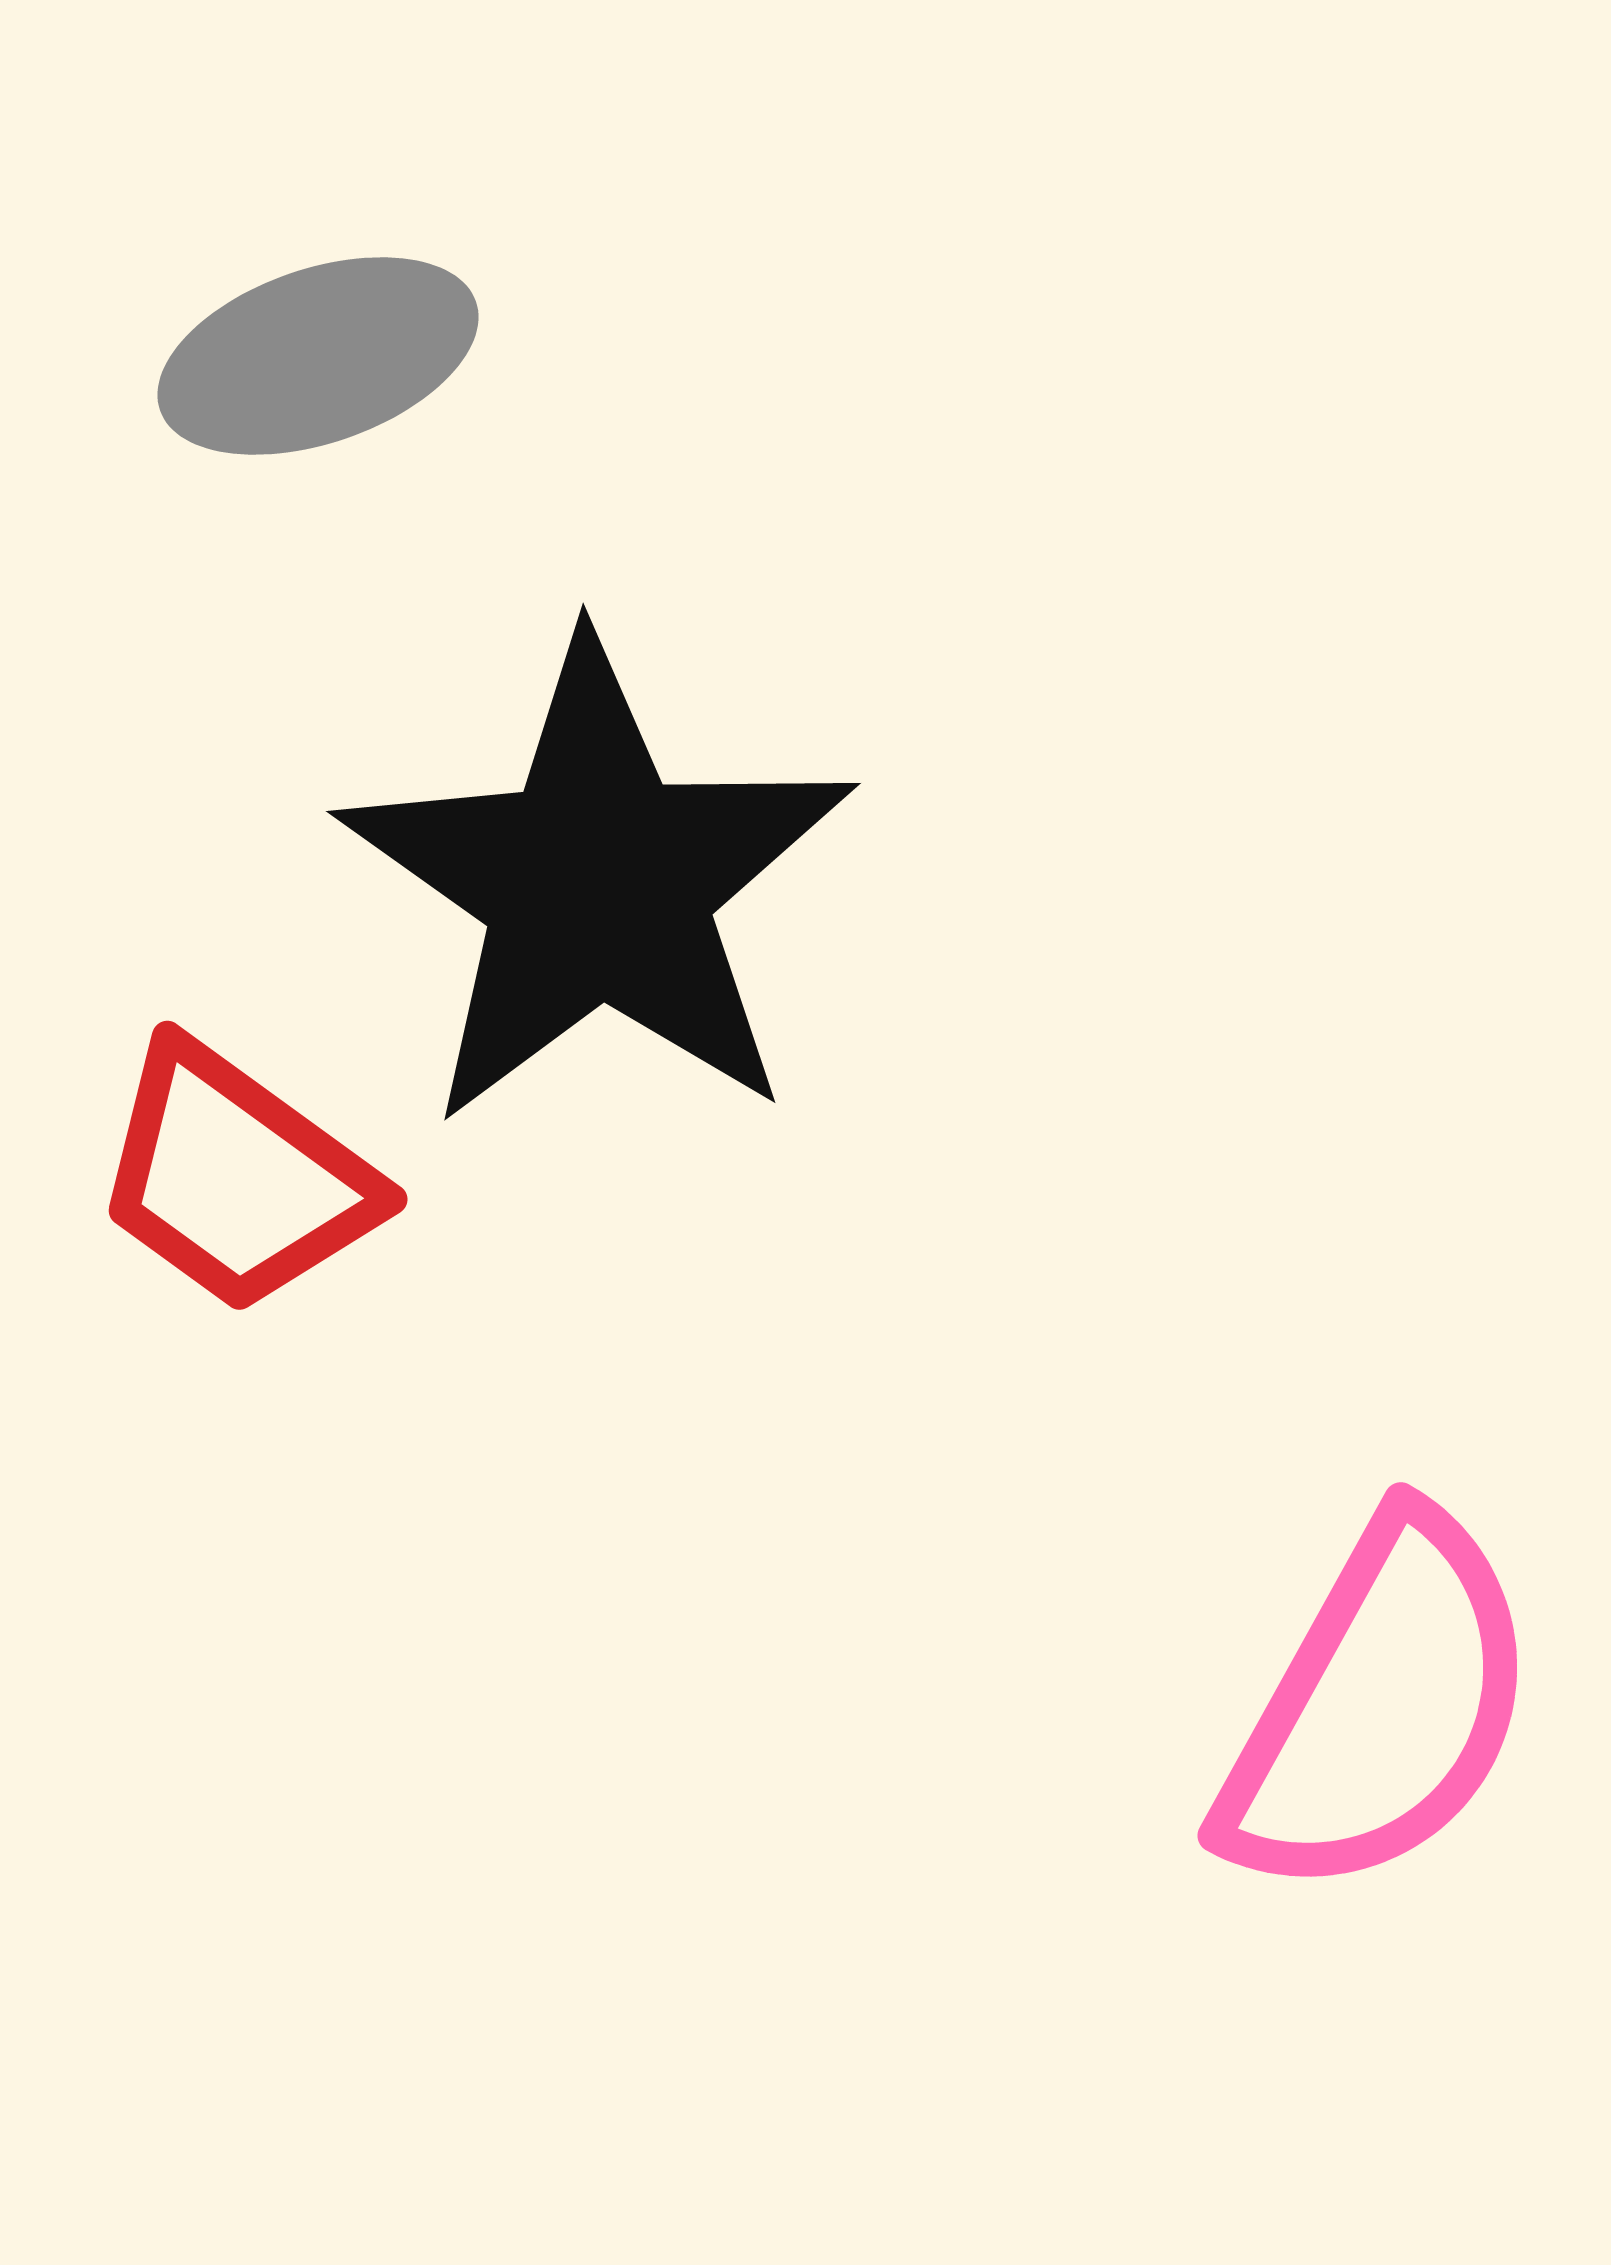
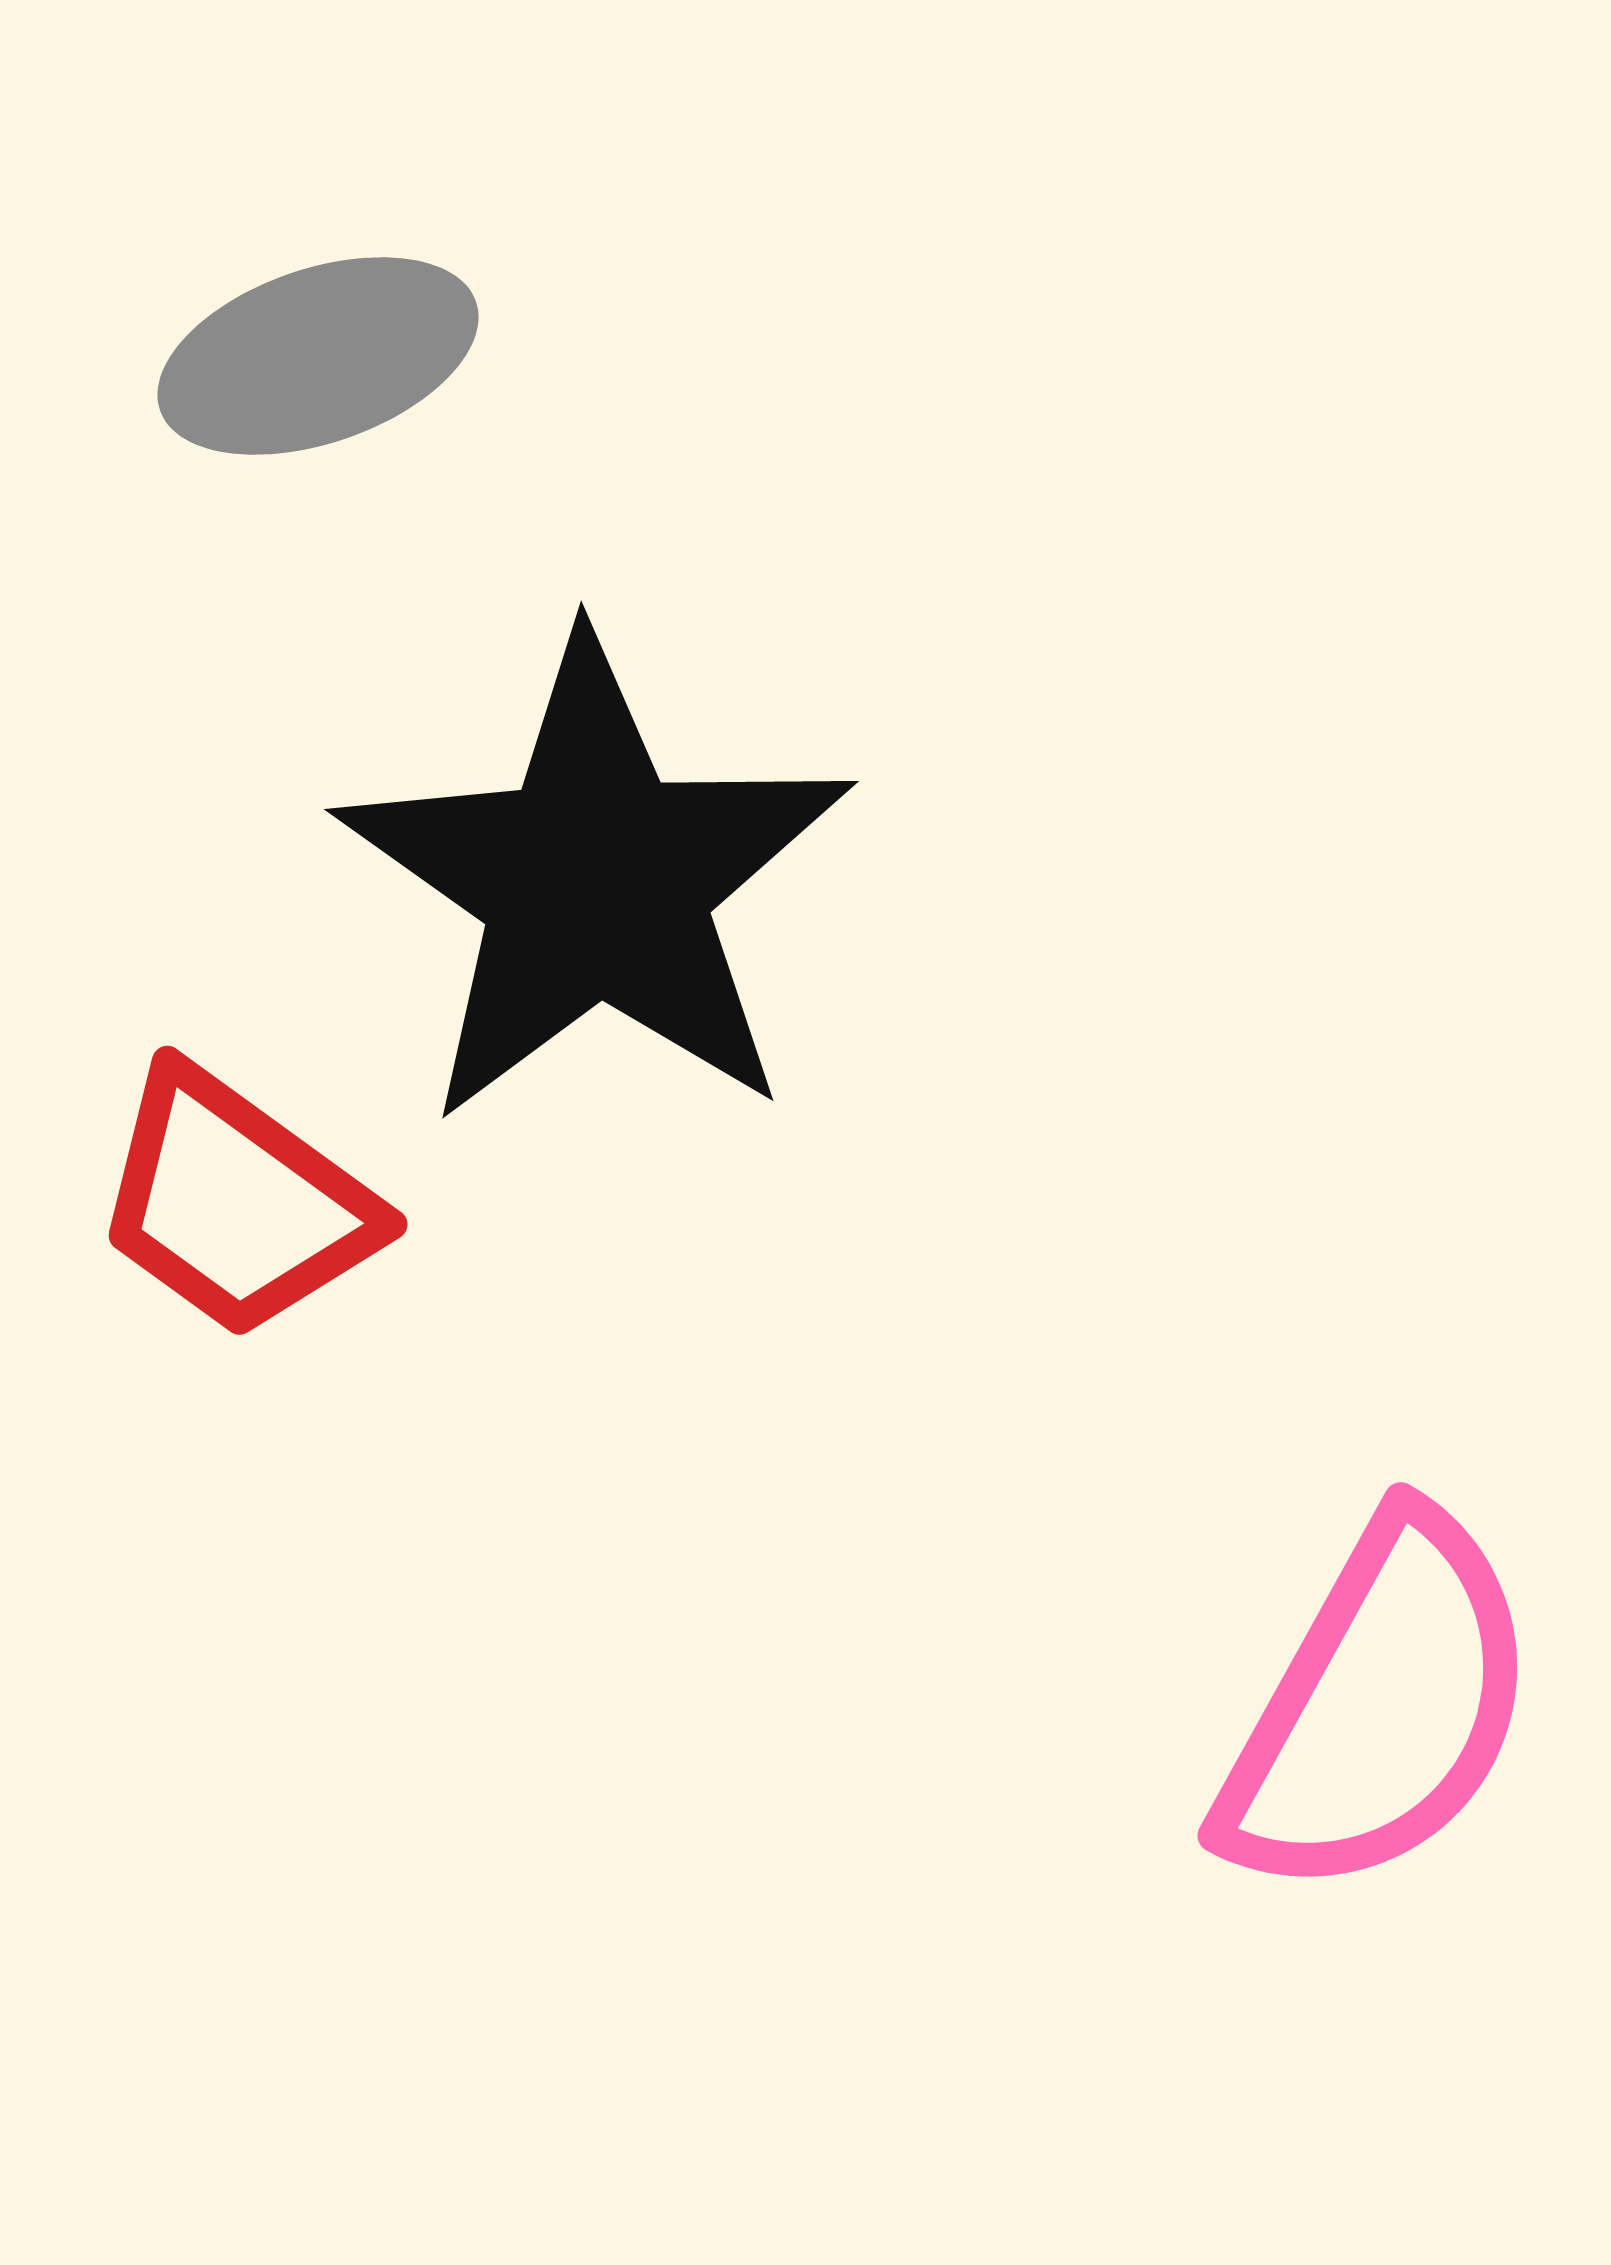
black star: moved 2 px left, 2 px up
red trapezoid: moved 25 px down
